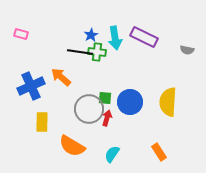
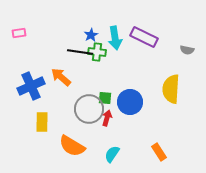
pink rectangle: moved 2 px left, 1 px up; rotated 24 degrees counterclockwise
yellow semicircle: moved 3 px right, 13 px up
